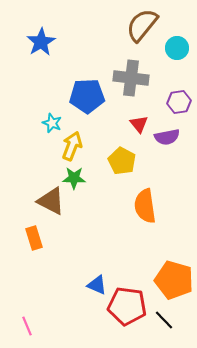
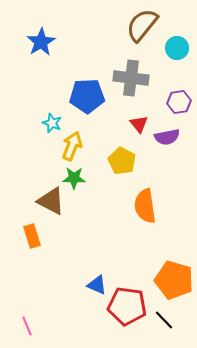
orange rectangle: moved 2 px left, 2 px up
